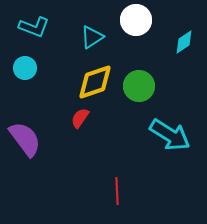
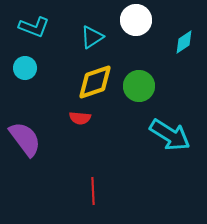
red semicircle: rotated 120 degrees counterclockwise
red line: moved 24 px left
